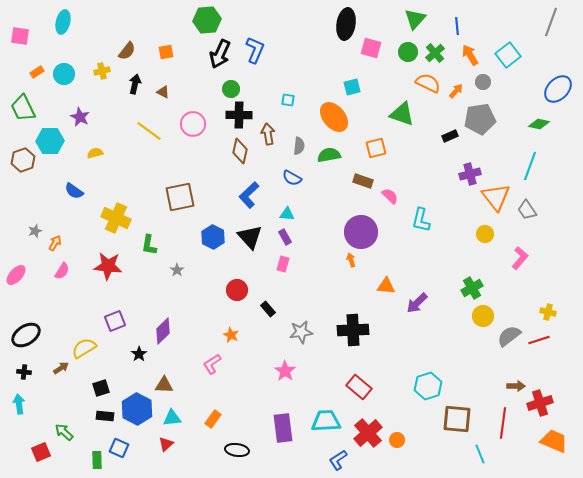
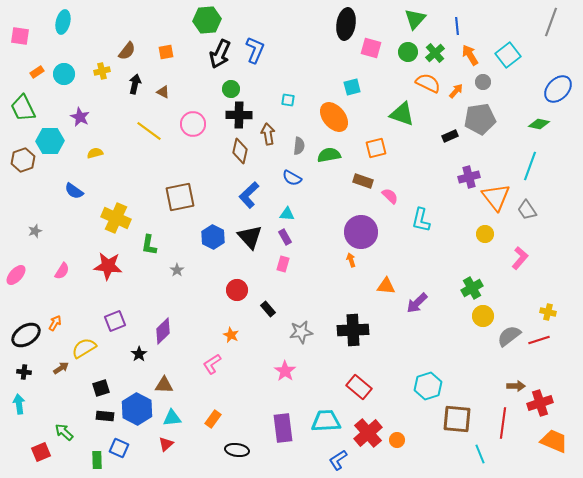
purple cross at (470, 174): moved 1 px left, 3 px down
orange arrow at (55, 243): moved 80 px down
